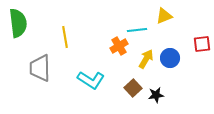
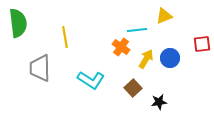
orange cross: moved 2 px right, 1 px down; rotated 24 degrees counterclockwise
black star: moved 3 px right, 7 px down
